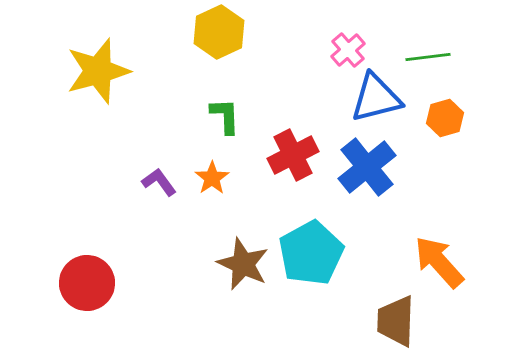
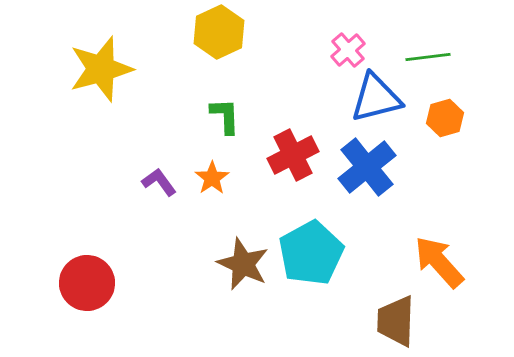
yellow star: moved 3 px right, 2 px up
